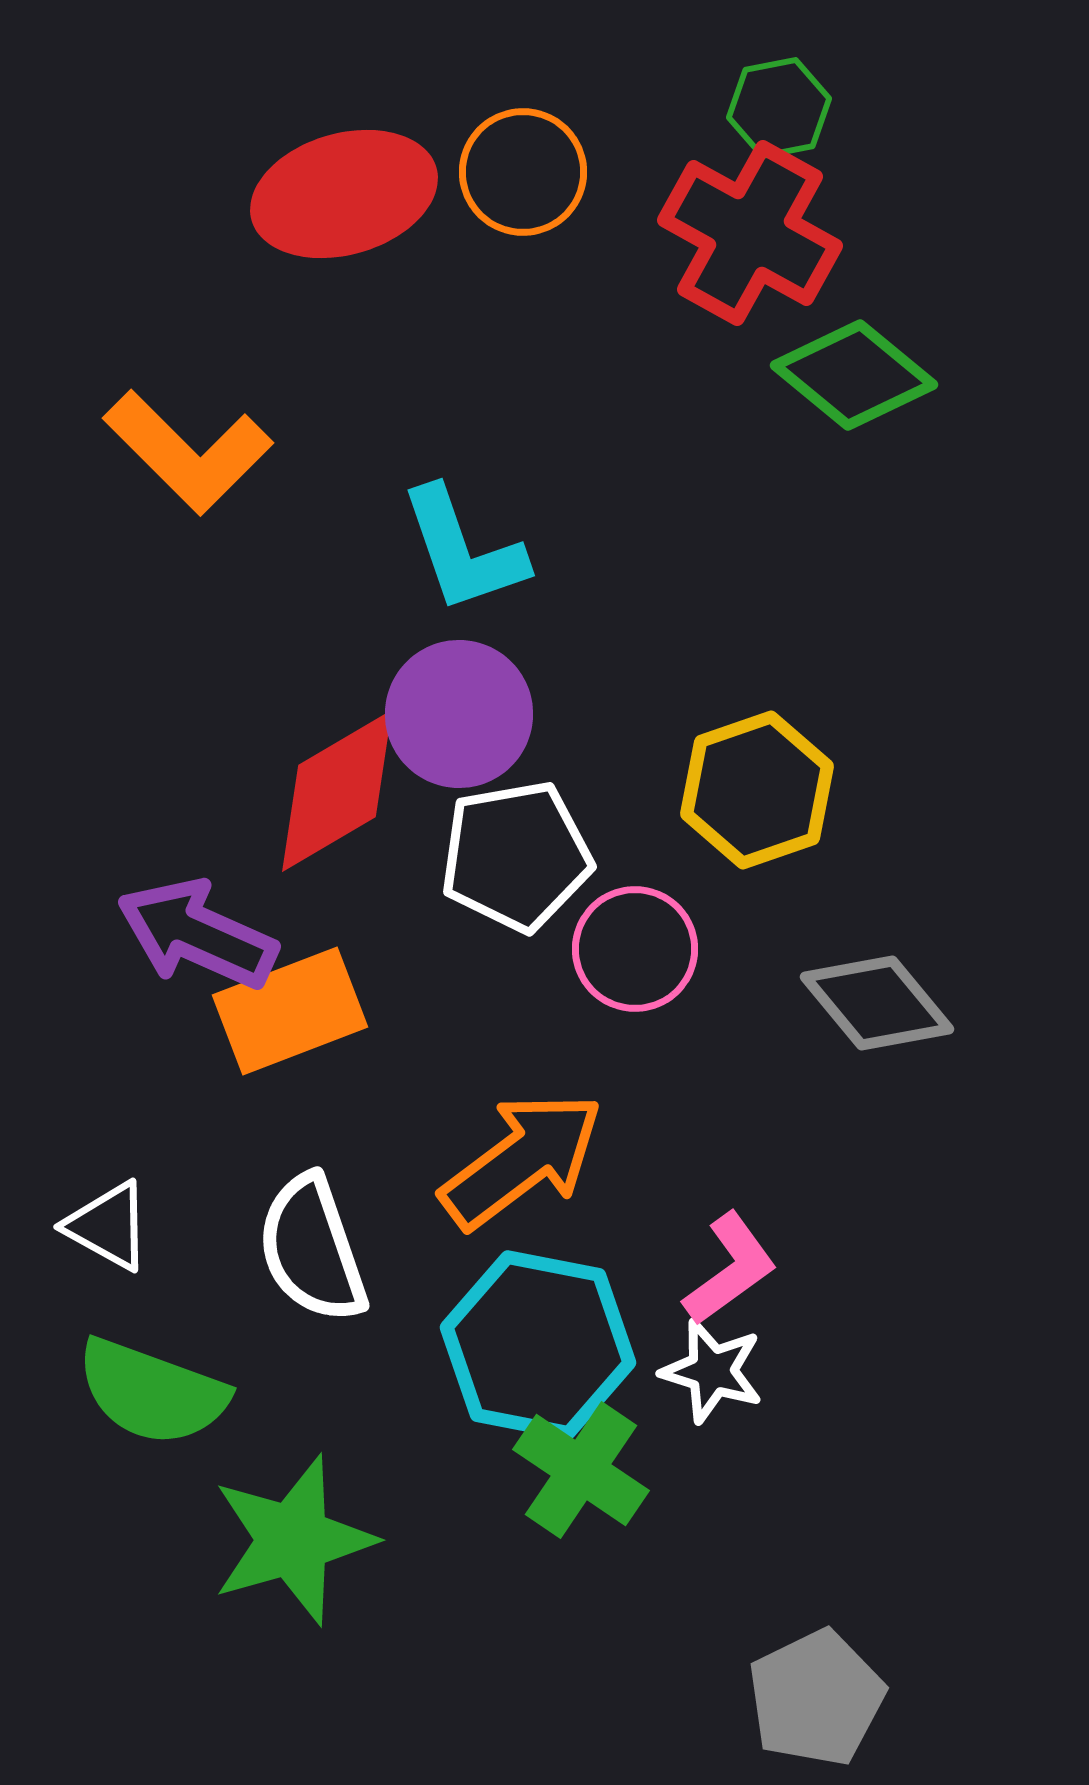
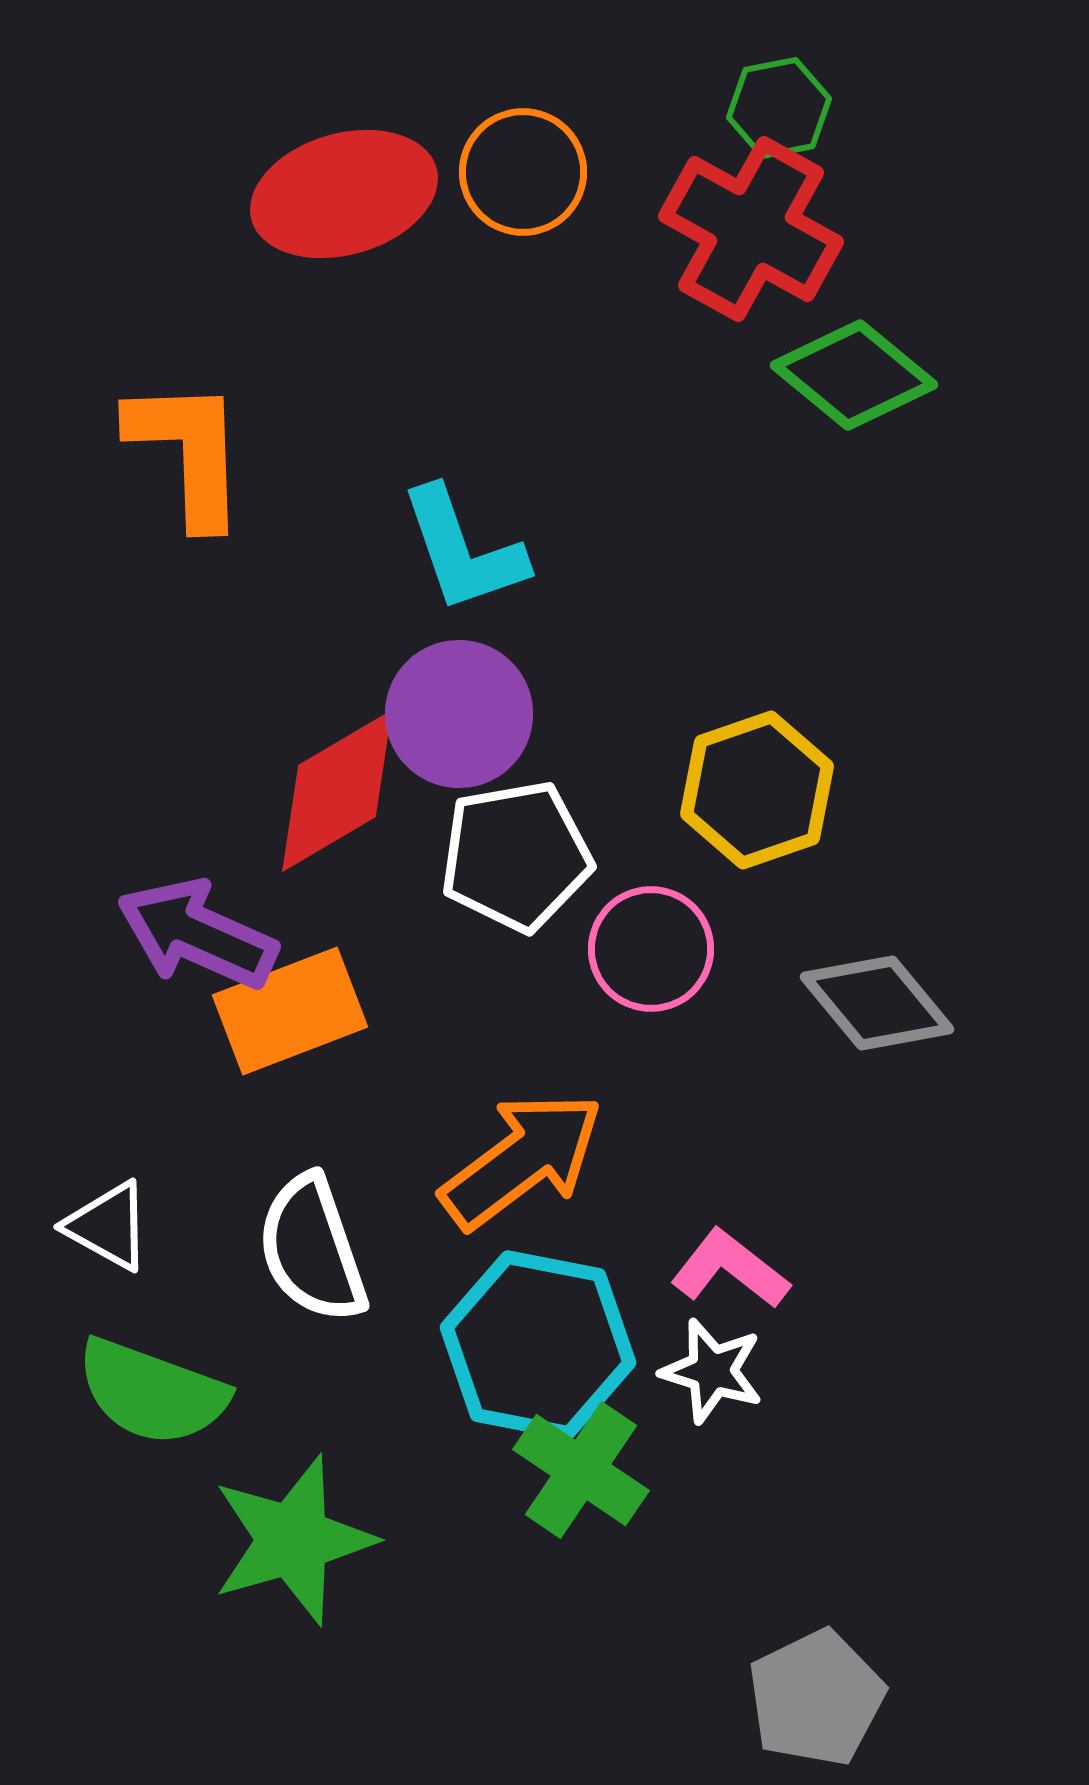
red cross: moved 1 px right, 4 px up
orange L-shape: rotated 137 degrees counterclockwise
pink circle: moved 16 px right
pink L-shape: rotated 106 degrees counterclockwise
